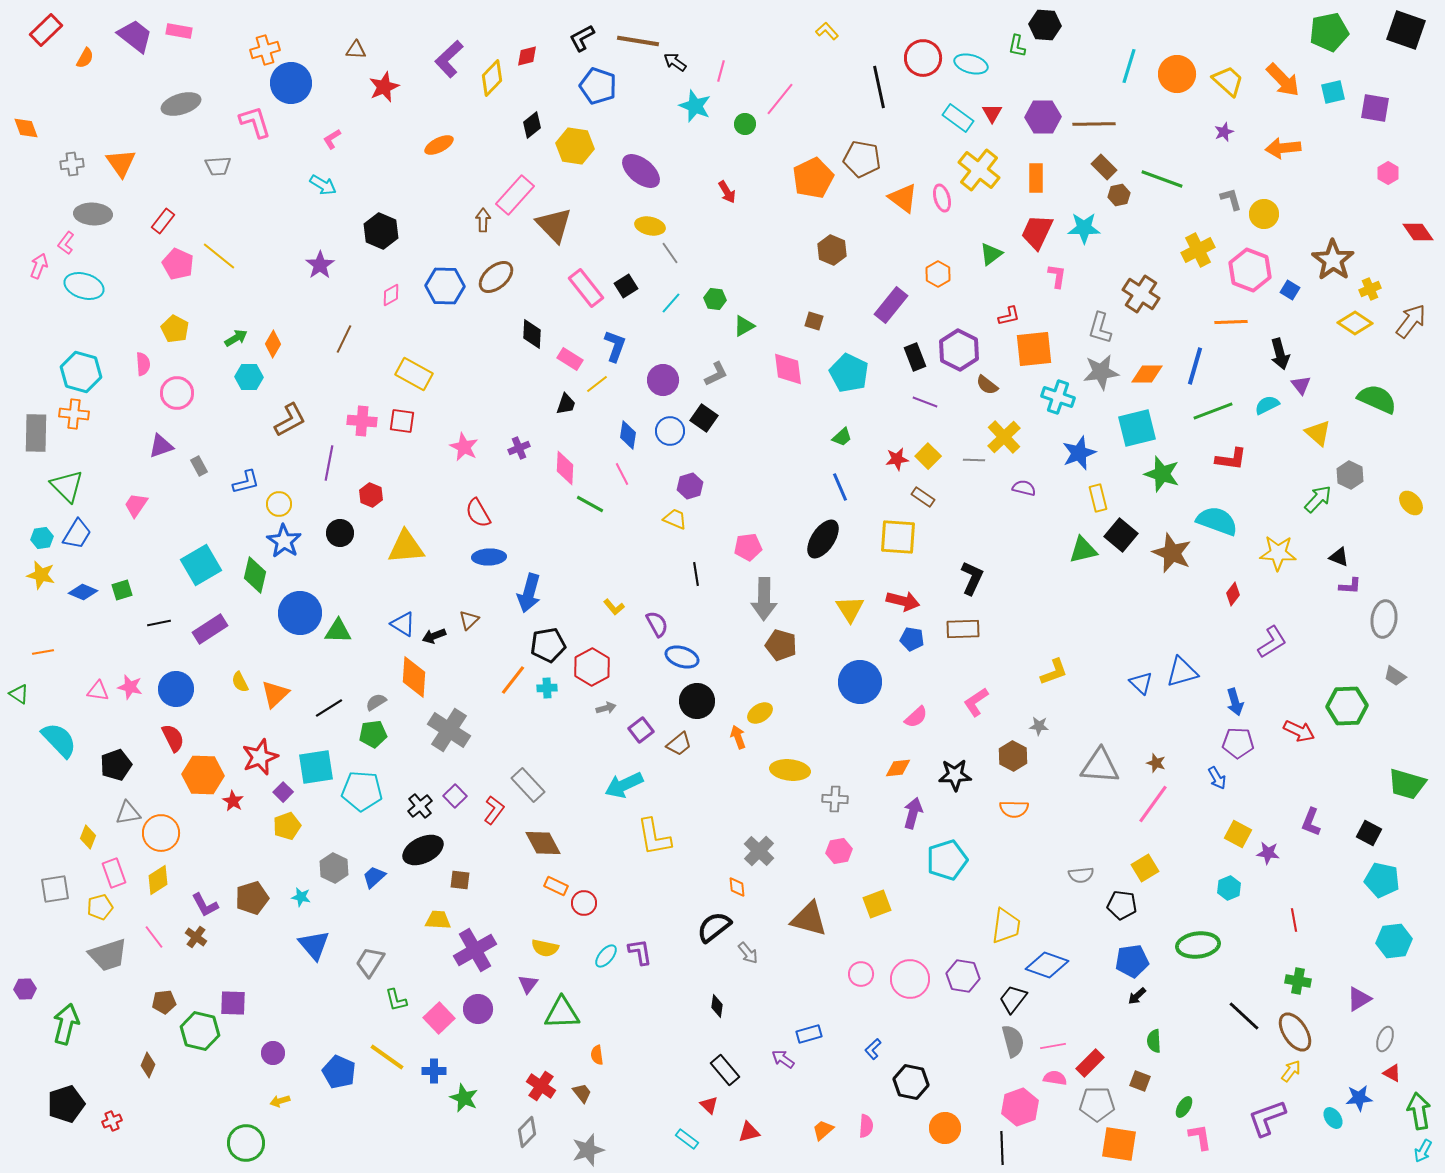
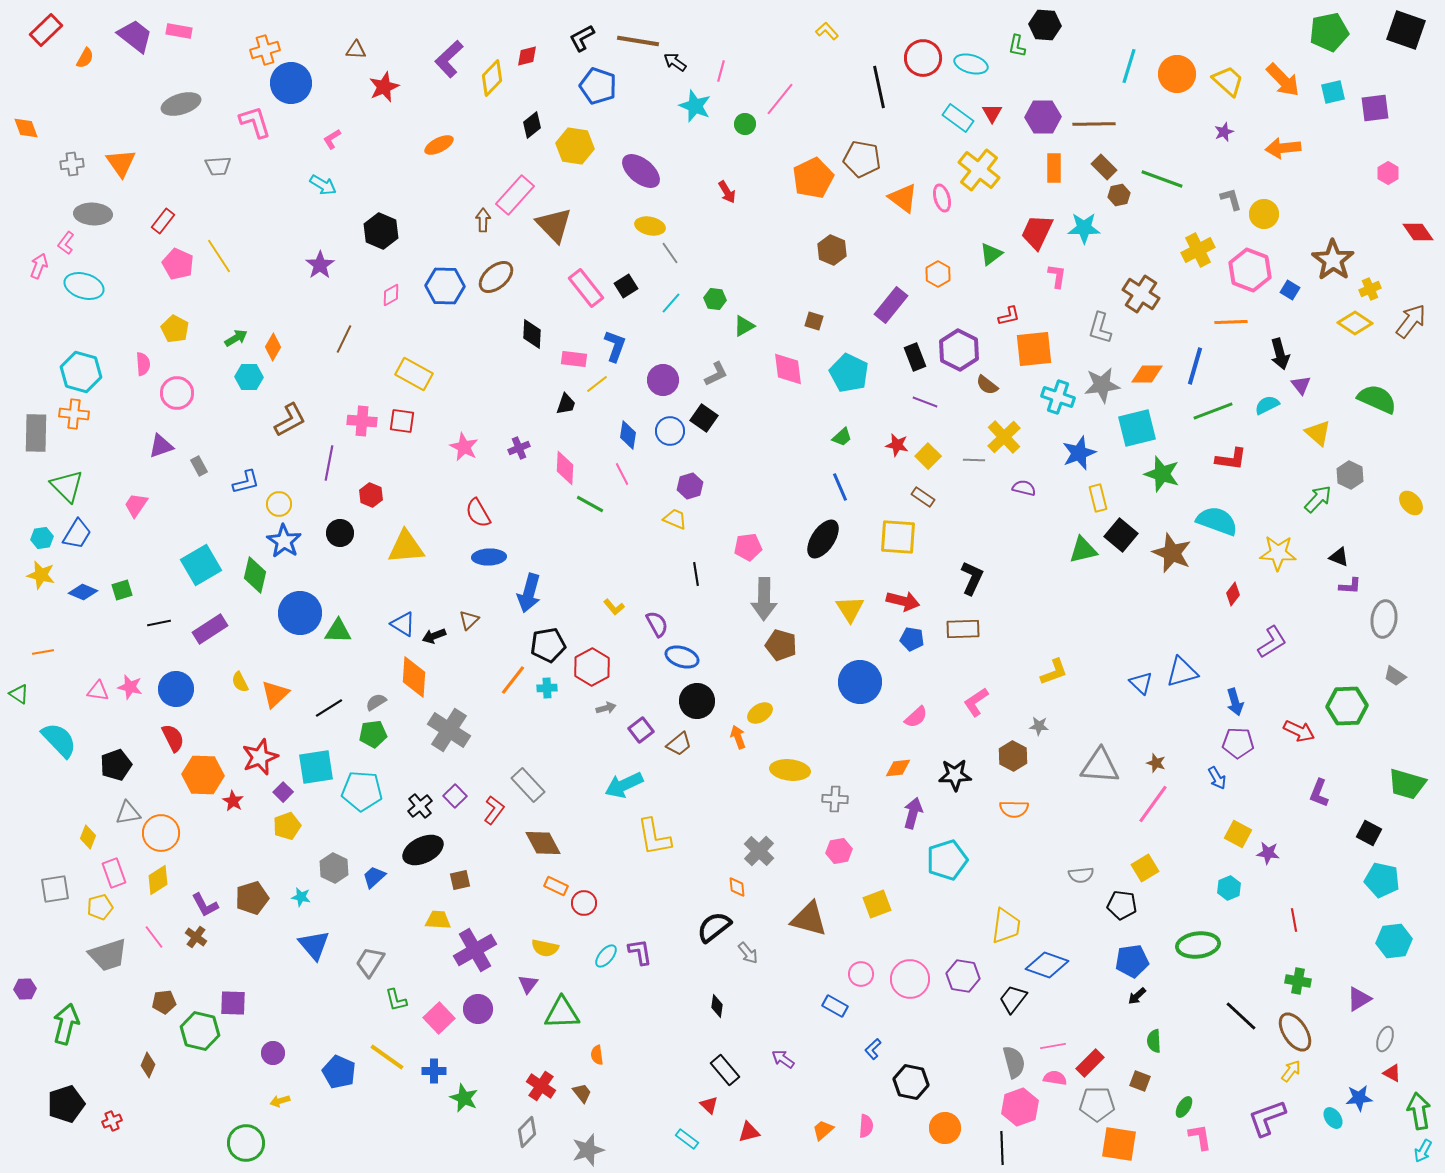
purple square at (1375, 108): rotated 16 degrees counterclockwise
orange rectangle at (1036, 178): moved 18 px right, 10 px up
yellow line at (219, 256): rotated 18 degrees clockwise
orange diamond at (273, 344): moved 3 px down
pink rectangle at (570, 359): moved 4 px right; rotated 25 degrees counterclockwise
gray star at (1101, 372): moved 1 px right, 13 px down
red star at (897, 459): moved 14 px up; rotated 20 degrees clockwise
purple L-shape at (1311, 822): moved 8 px right, 29 px up
brown square at (460, 880): rotated 20 degrees counterclockwise
black line at (1244, 1016): moved 3 px left
blue rectangle at (809, 1034): moved 26 px right, 28 px up; rotated 45 degrees clockwise
gray semicircle at (1013, 1041): moved 1 px right, 21 px down
